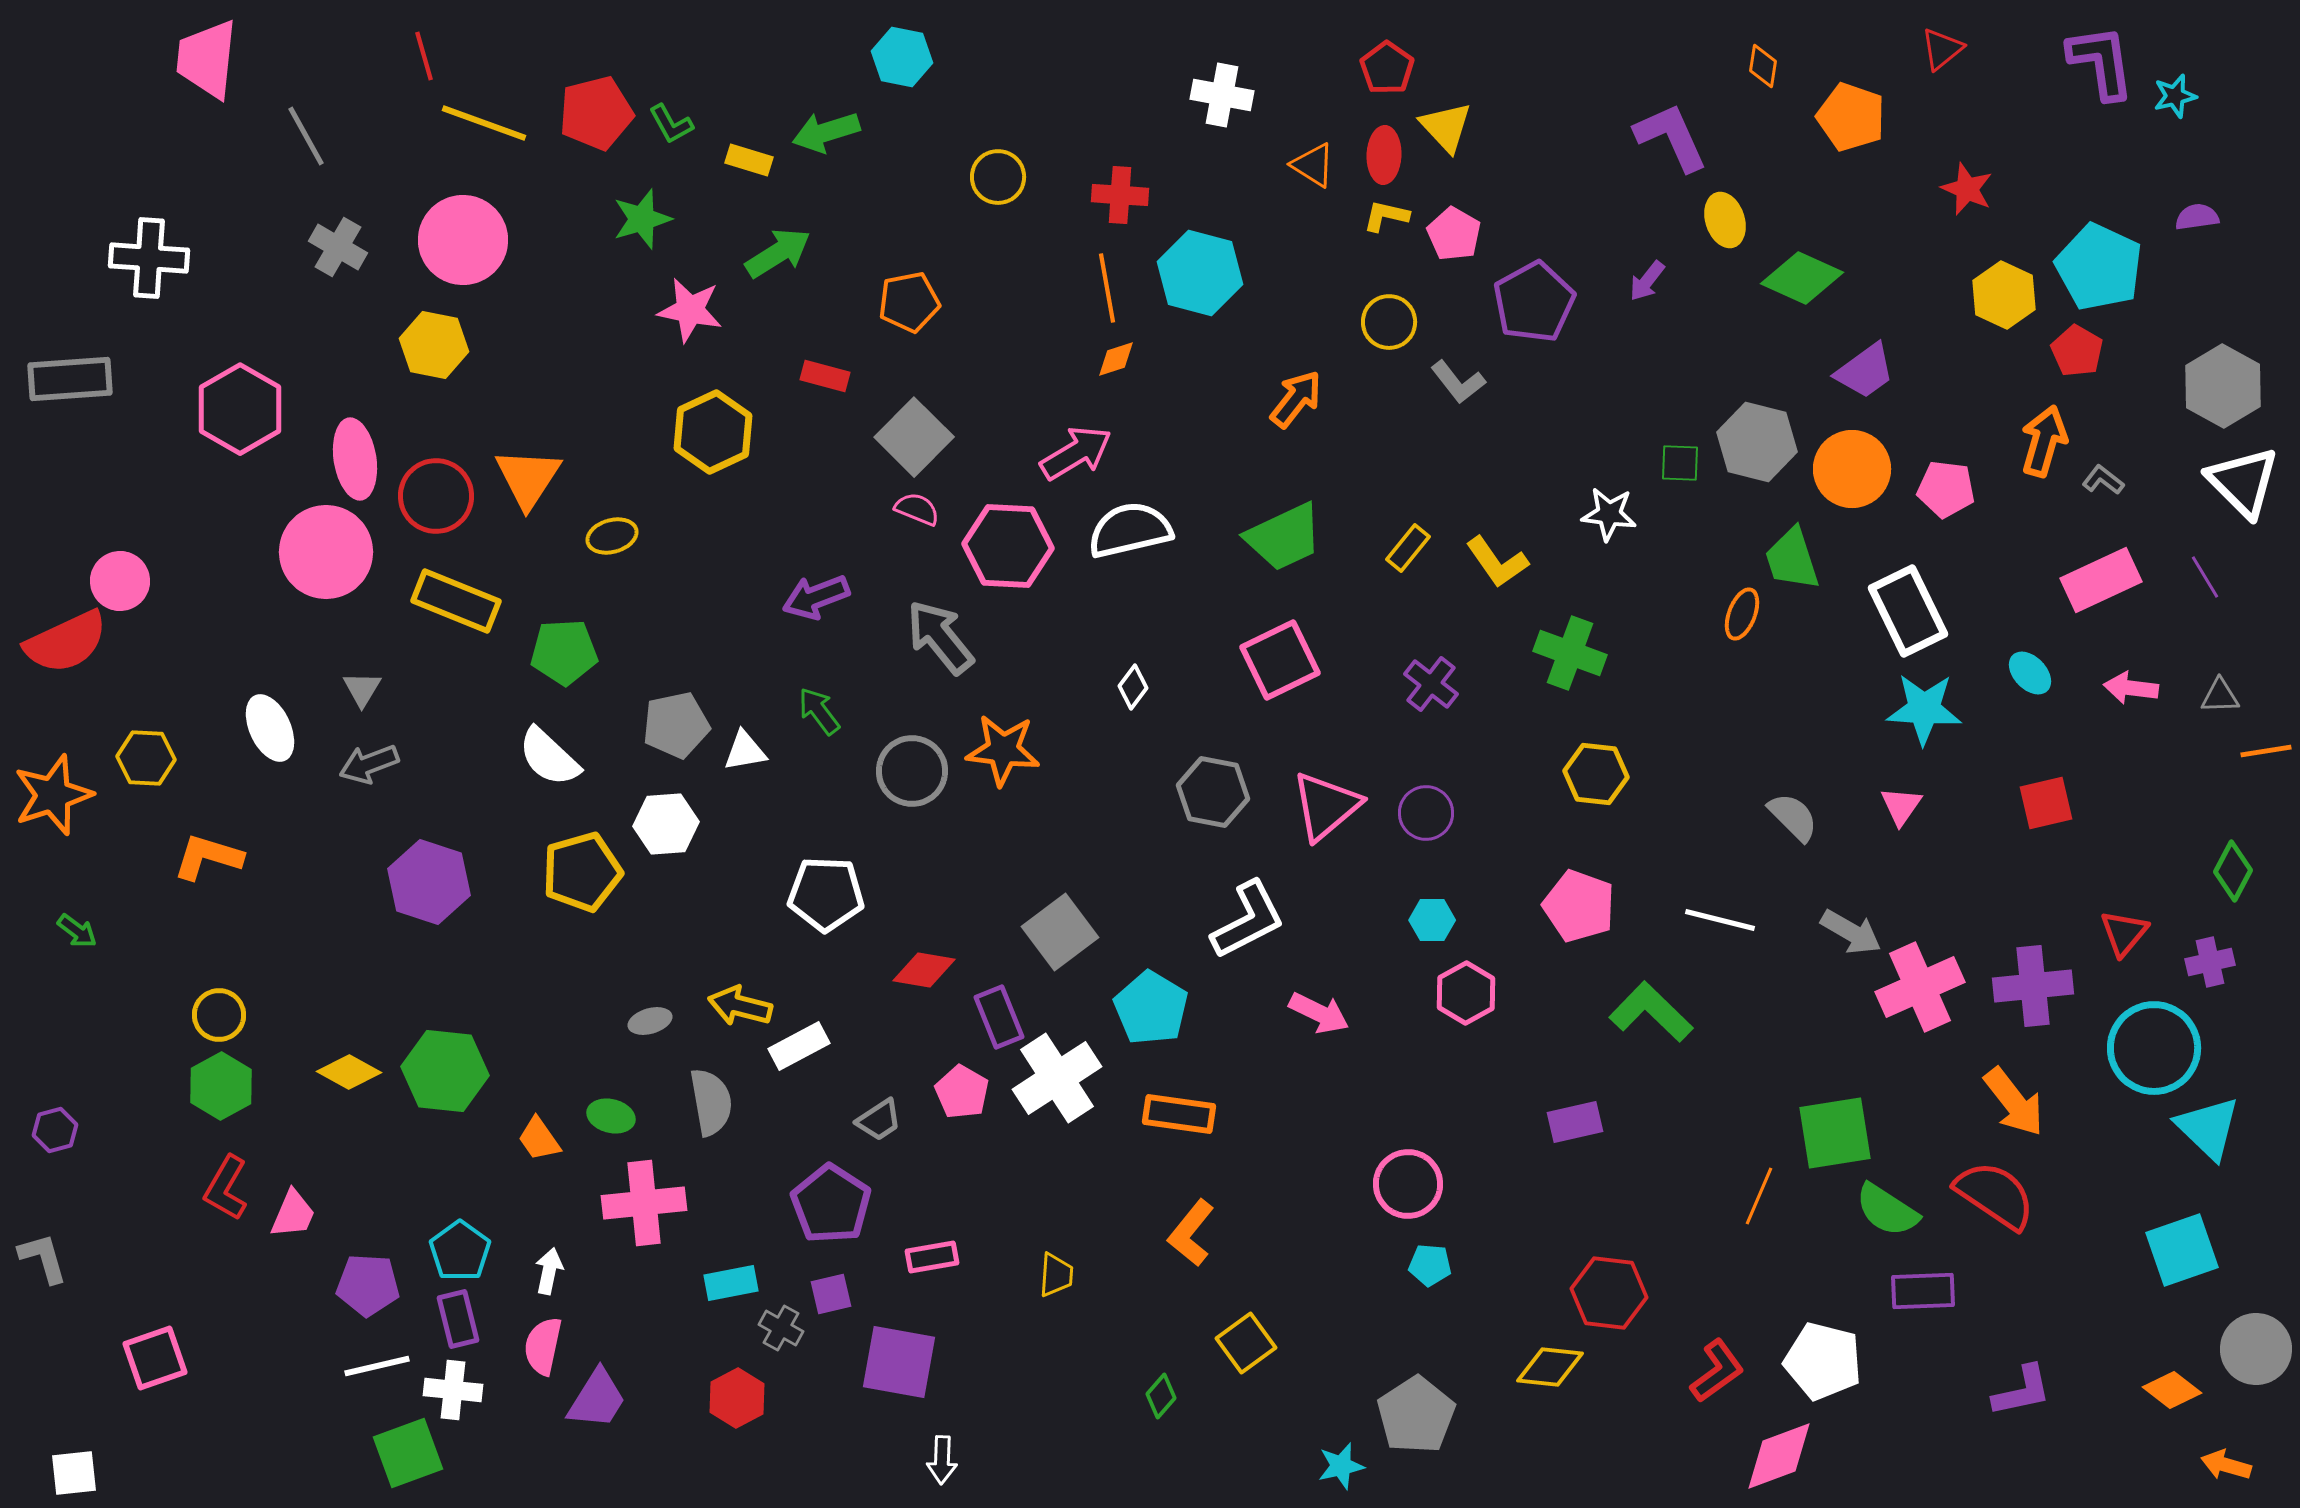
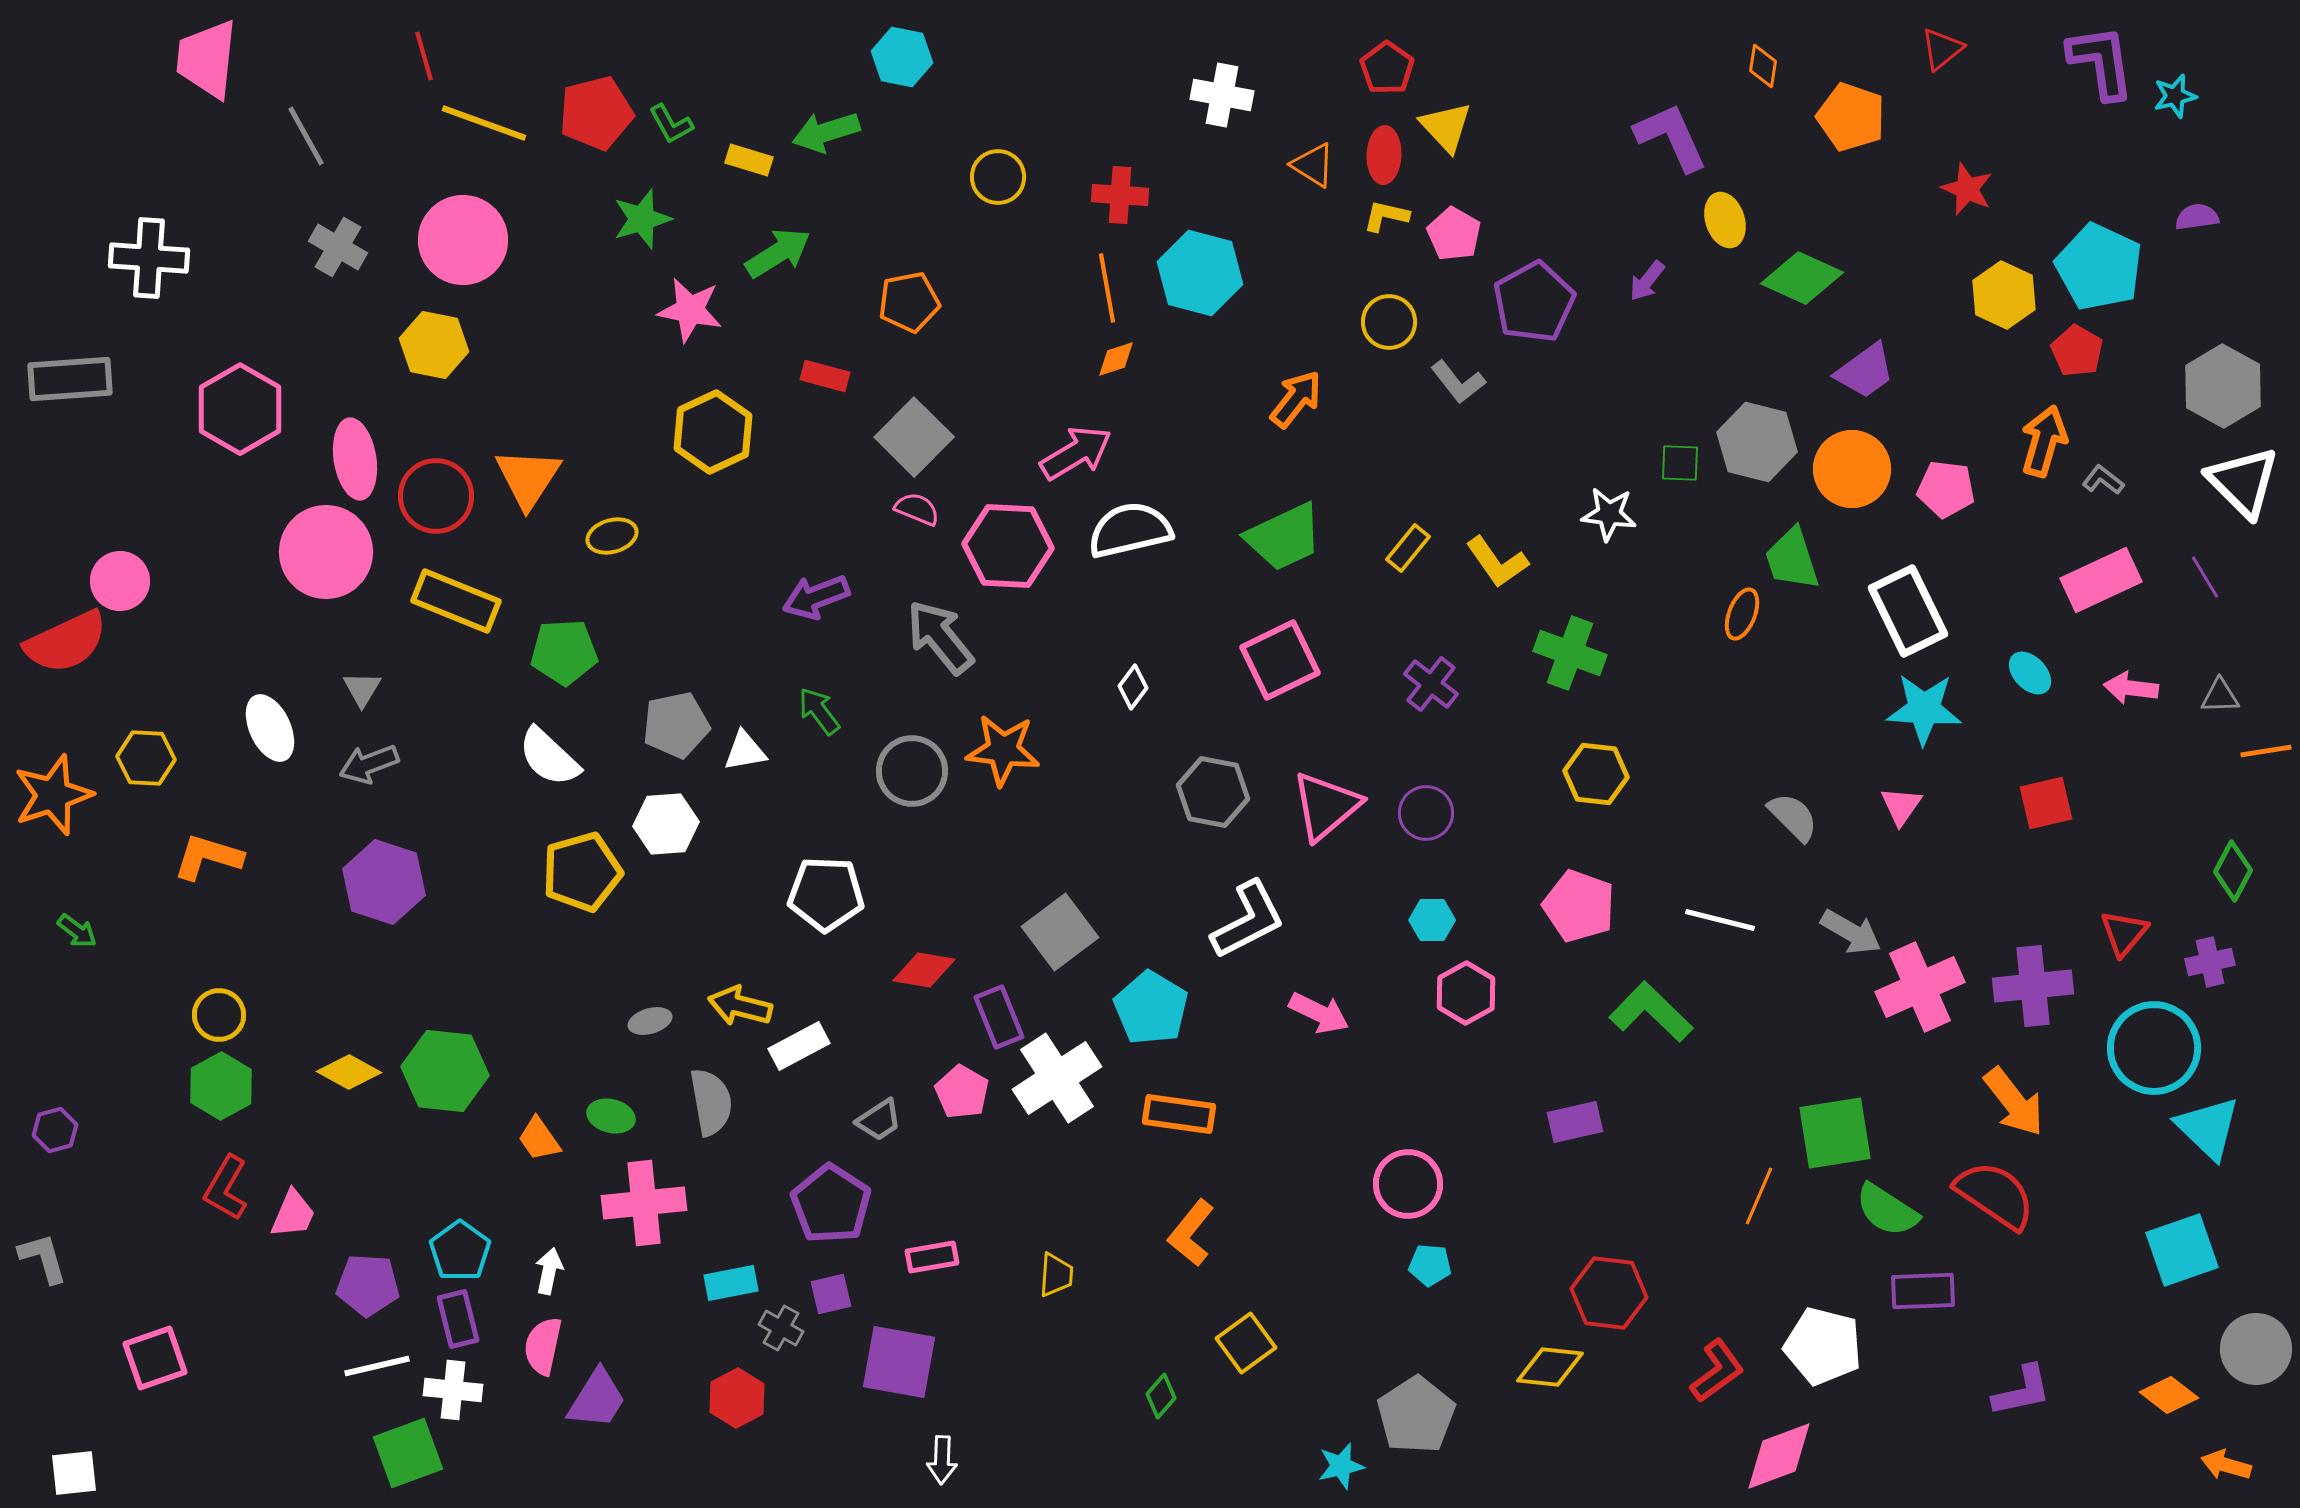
purple hexagon at (429, 882): moved 45 px left
white pentagon at (1823, 1361): moved 15 px up
orange diamond at (2172, 1390): moved 3 px left, 5 px down
